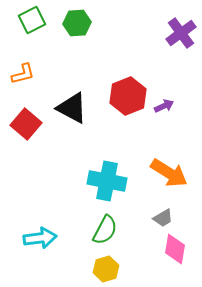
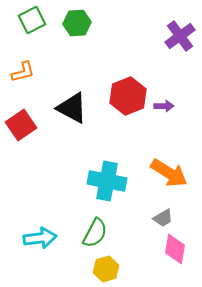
purple cross: moved 1 px left, 3 px down
orange L-shape: moved 2 px up
purple arrow: rotated 24 degrees clockwise
red square: moved 5 px left, 1 px down; rotated 16 degrees clockwise
green semicircle: moved 10 px left, 3 px down
